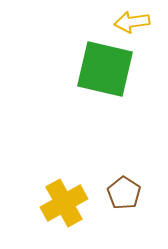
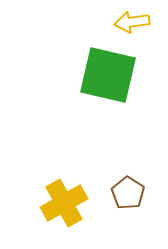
green square: moved 3 px right, 6 px down
brown pentagon: moved 4 px right
